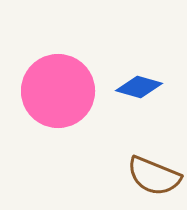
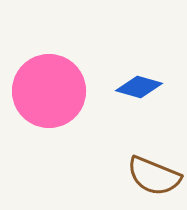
pink circle: moved 9 px left
